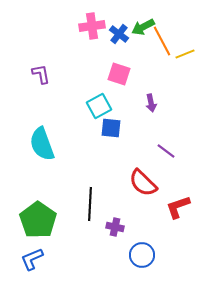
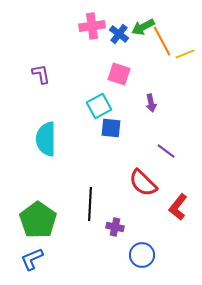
cyan semicircle: moved 4 px right, 5 px up; rotated 20 degrees clockwise
red L-shape: rotated 32 degrees counterclockwise
